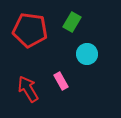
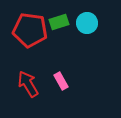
green rectangle: moved 13 px left; rotated 42 degrees clockwise
cyan circle: moved 31 px up
red arrow: moved 5 px up
